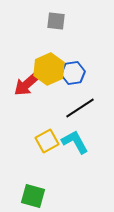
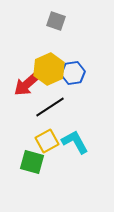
gray square: rotated 12 degrees clockwise
black line: moved 30 px left, 1 px up
green square: moved 1 px left, 34 px up
